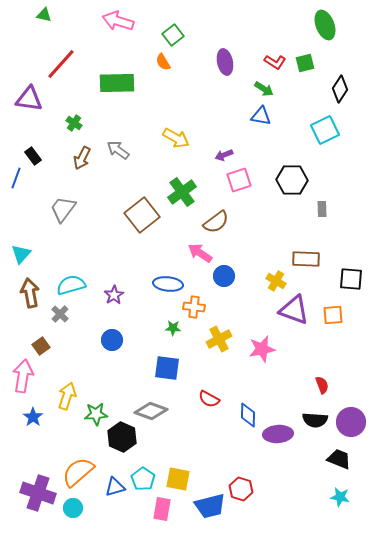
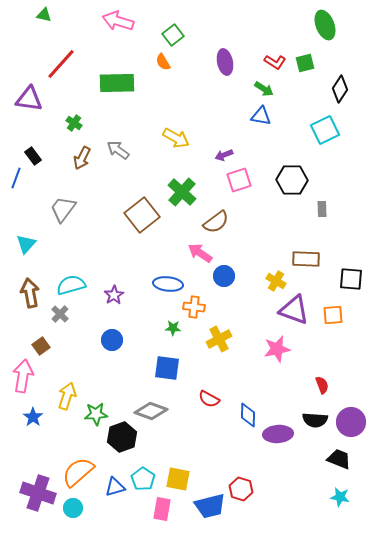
green cross at (182, 192): rotated 12 degrees counterclockwise
cyan triangle at (21, 254): moved 5 px right, 10 px up
pink star at (262, 349): moved 15 px right
black hexagon at (122, 437): rotated 16 degrees clockwise
